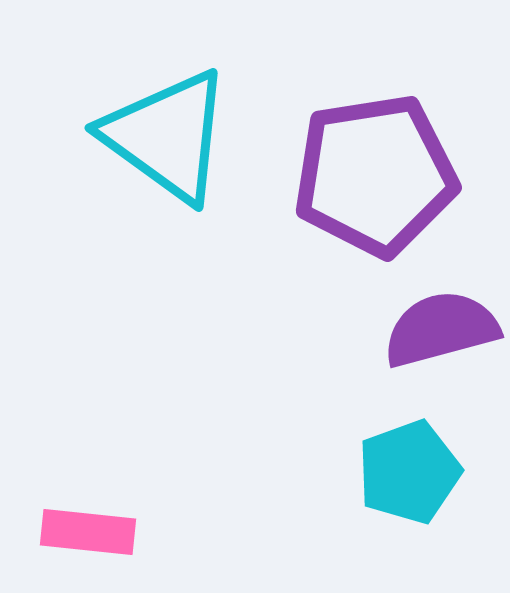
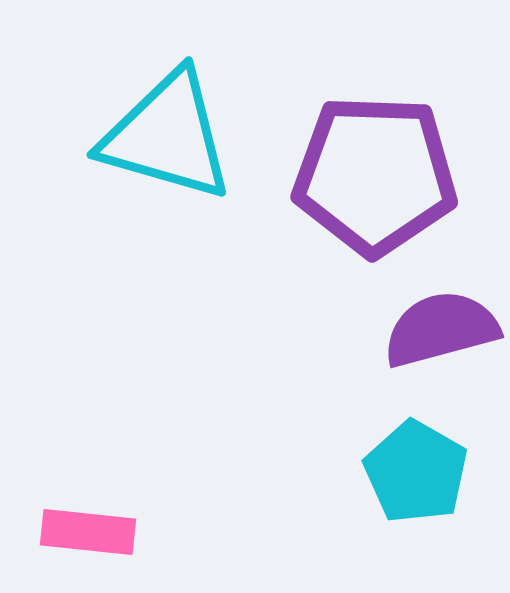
cyan triangle: rotated 20 degrees counterclockwise
purple pentagon: rotated 11 degrees clockwise
cyan pentagon: moved 7 px right; rotated 22 degrees counterclockwise
